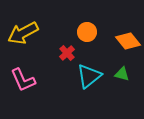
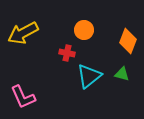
orange circle: moved 3 px left, 2 px up
orange diamond: rotated 60 degrees clockwise
red cross: rotated 35 degrees counterclockwise
pink L-shape: moved 17 px down
